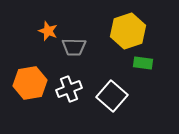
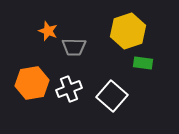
orange hexagon: moved 2 px right
